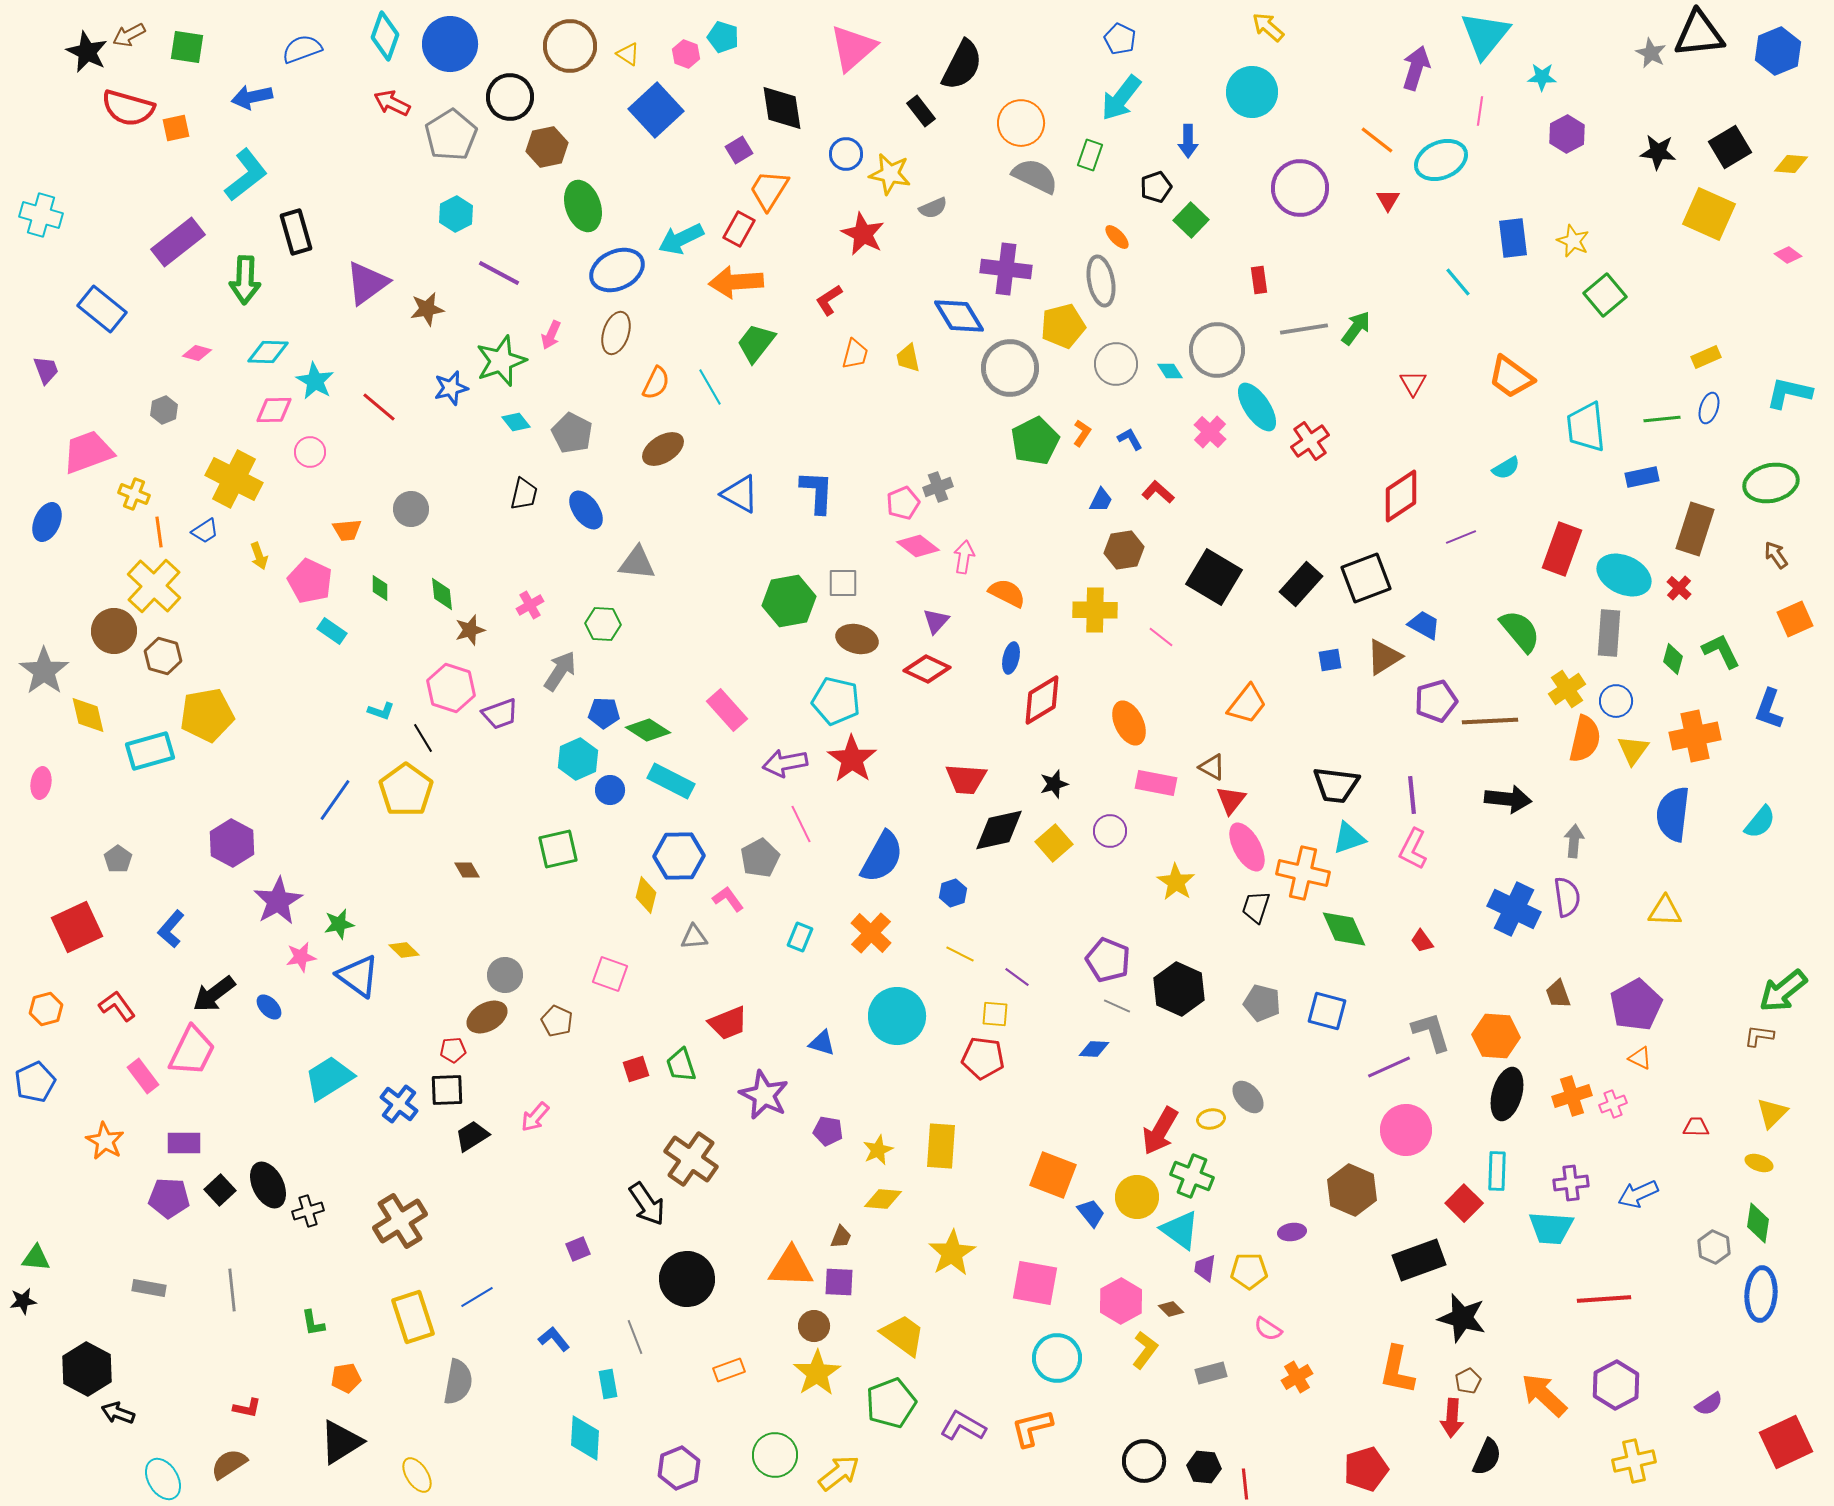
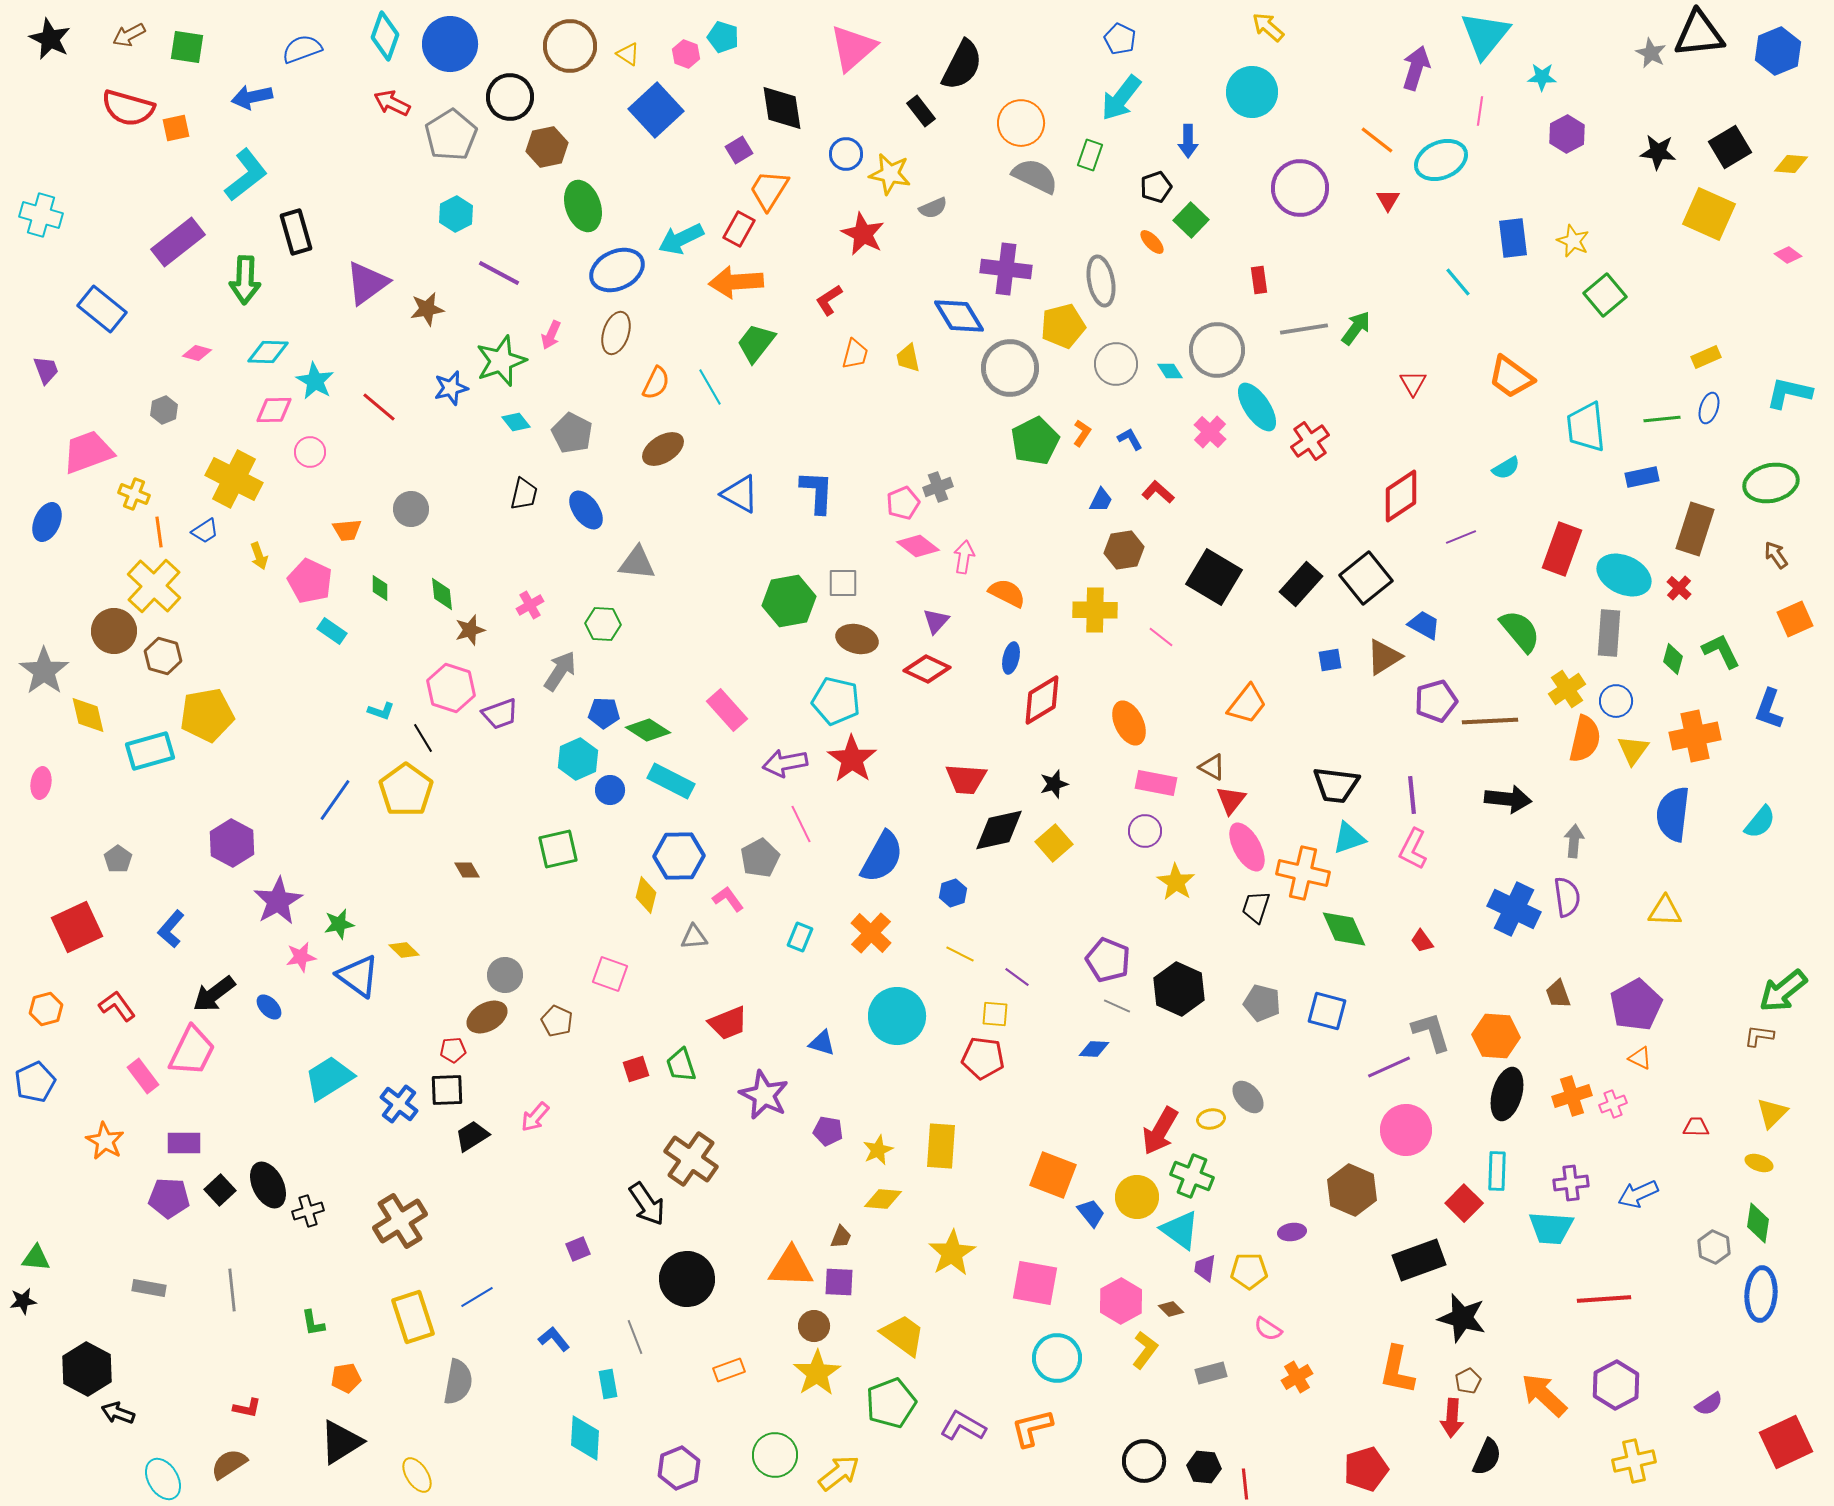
black star at (87, 52): moved 37 px left, 13 px up
orange ellipse at (1117, 237): moved 35 px right, 5 px down
black square at (1366, 578): rotated 18 degrees counterclockwise
purple circle at (1110, 831): moved 35 px right
